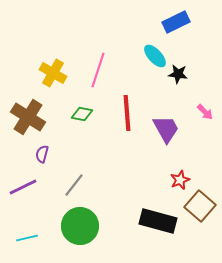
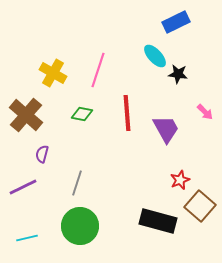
brown cross: moved 2 px left, 2 px up; rotated 8 degrees clockwise
gray line: moved 3 px right, 2 px up; rotated 20 degrees counterclockwise
